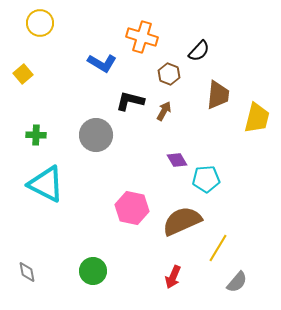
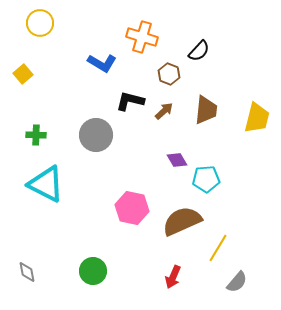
brown trapezoid: moved 12 px left, 15 px down
brown arrow: rotated 18 degrees clockwise
